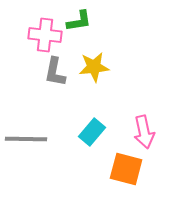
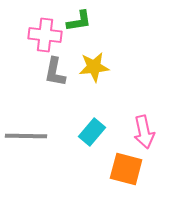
gray line: moved 3 px up
